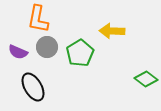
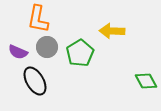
green diamond: moved 2 px down; rotated 25 degrees clockwise
black ellipse: moved 2 px right, 6 px up
